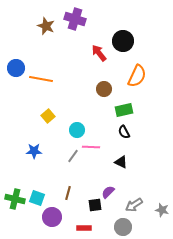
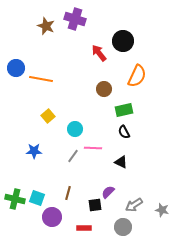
cyan circle: moved 2 px left, 1 px up
pink line: moved 2 px right, 1 px down
